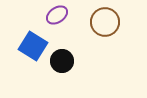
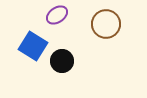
brown circle: moved 1 px right, 2 px down
